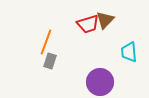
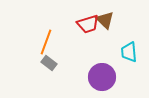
brown triangle: rotated 30 degrees counterclockwise
gray rectangle: moved 1 px left, 2 px down; rotated 70 degrees counterclockwise
purple circle: moved 2 px right, 5 px up
